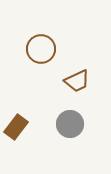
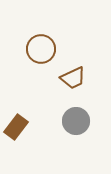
brown trapezoid: moved 4 px left, 3 px up
gray circle: moved 6 px right, 3 px up
